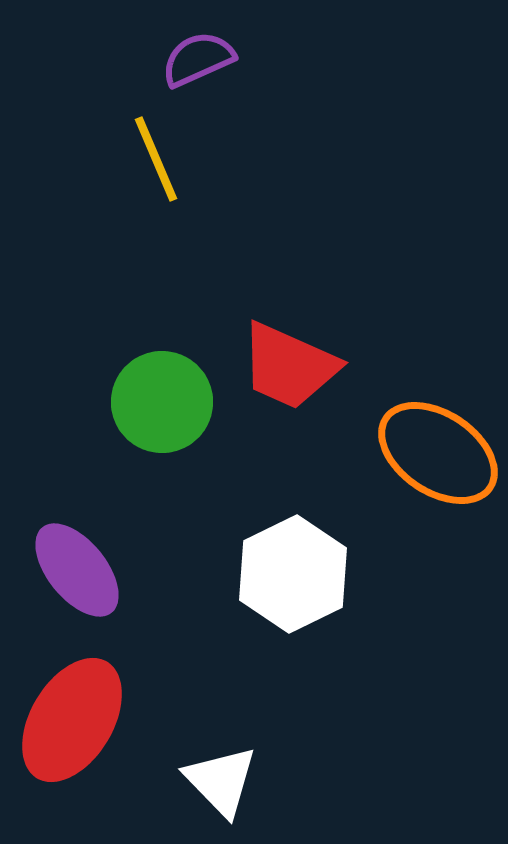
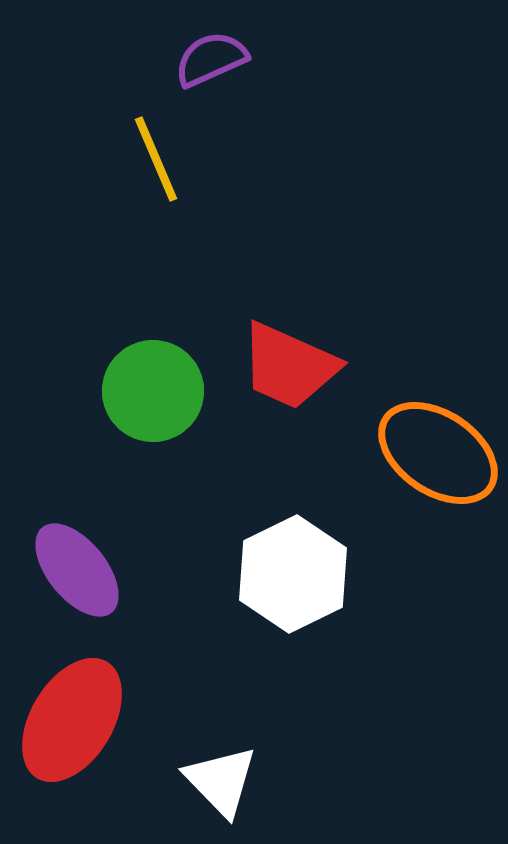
purple semicircle: moved 13 px right
green circle: moved 9 px left, 11 px up
